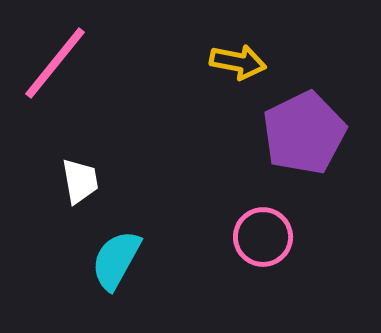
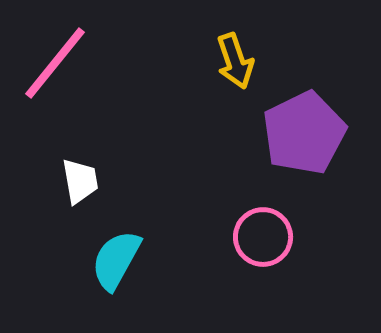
yellow arrow: moved 3 px left, 1 px up; rotated 60 degrees clockwise
